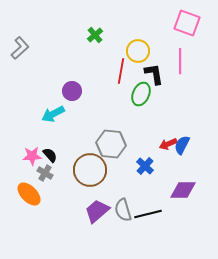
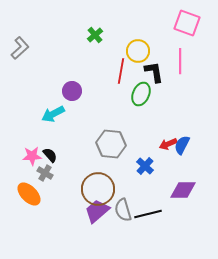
black L-shape: moved 2 px up
brown circle: moved 8 px right, 19 px down
